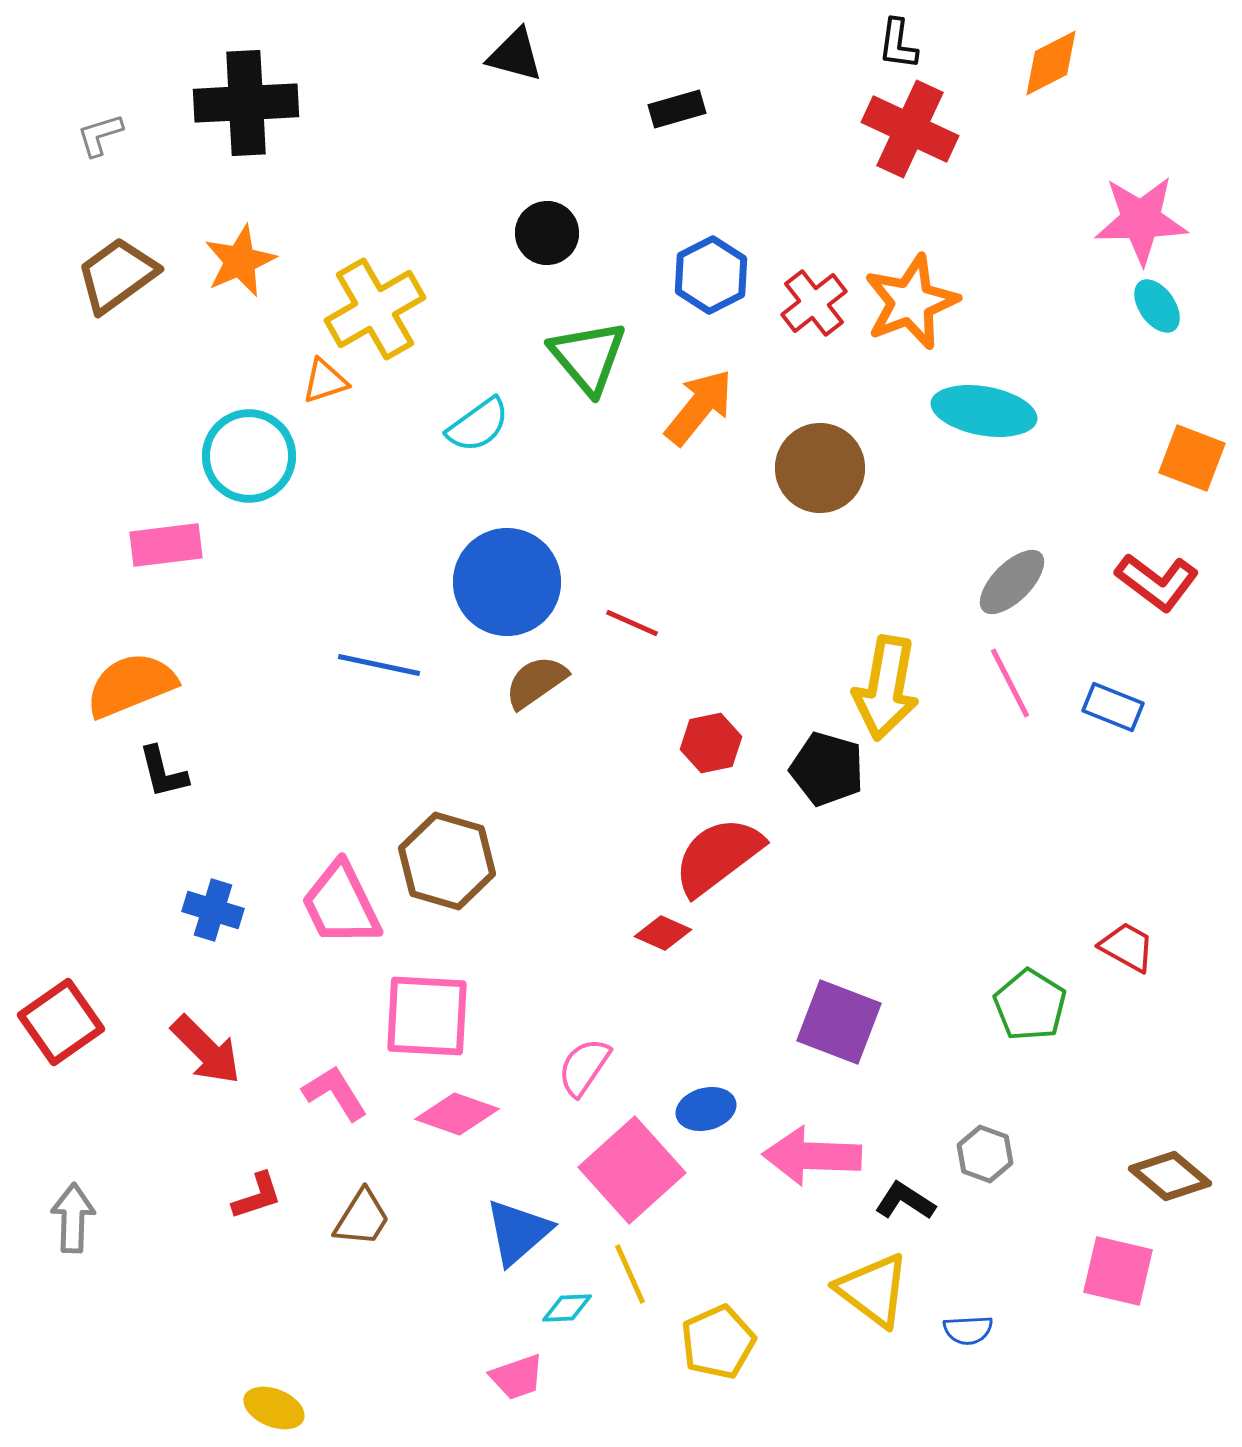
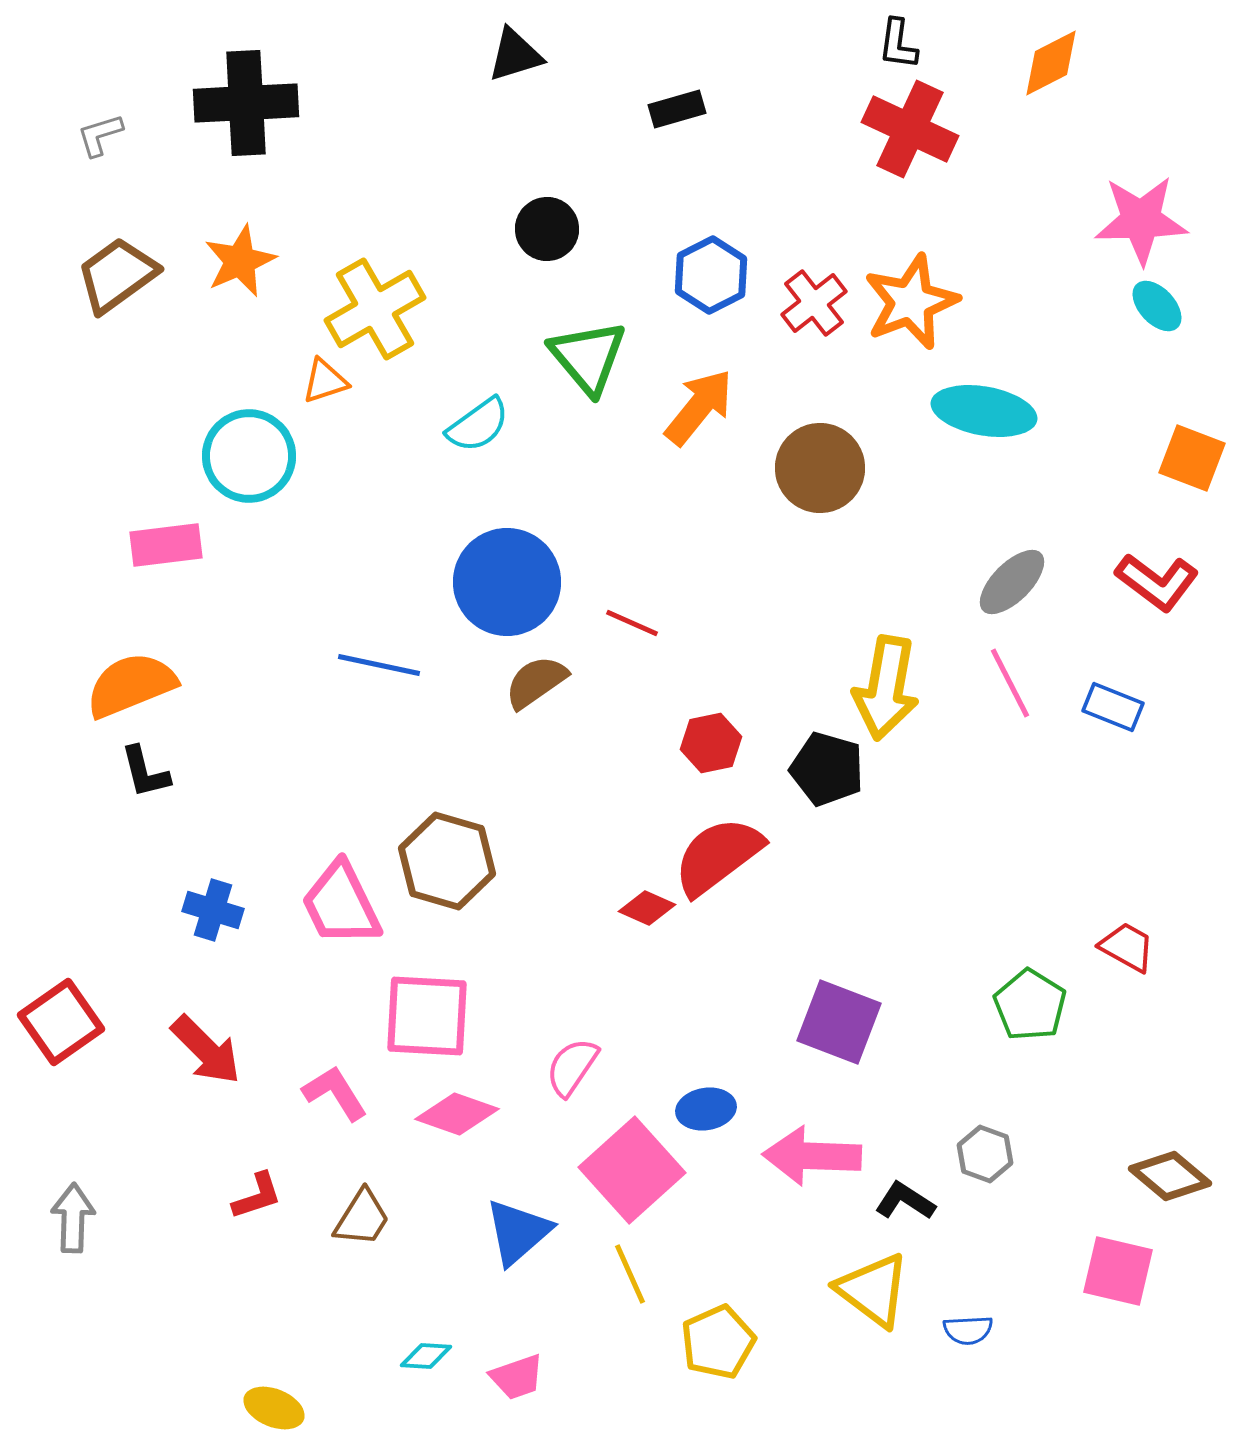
black triangle at (515, 55): rotated 32 degrees counterclockwise
black circle at (547, 233): moved 4 px up
cyan ellipse at (1157, 306): rotated 8 degrees counterclockwise
black L-shape at (163, 772): moved 18 px left
red diamond at (663, 933): moved 16 px left, 25 px up
pink semicircle at (584, 1067): moved 12 px left
blue ellipse at (706, 1109): rotated 6 degrees clockwise
cyan diamond at (567, 1308): moved 141 px left, 48 px down; rotated 6 degrees clockwise
